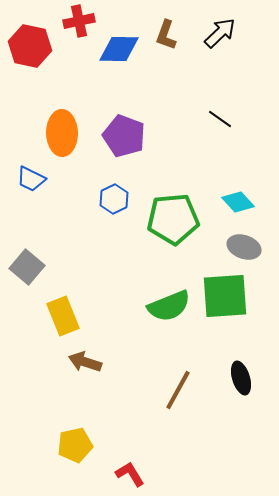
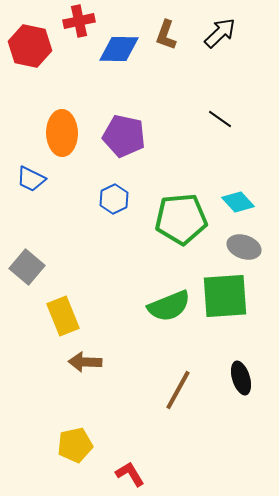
purple pentagon: rotated 9 degrees counterclockwise
green pentagon: moved 8 px right
brown arrow: rotated 16 degrees counterclockwise
